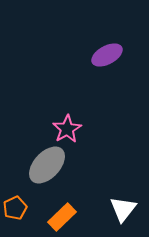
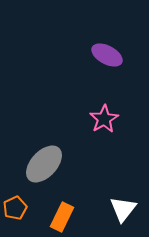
purple ellipse: rotated 56 degrees clockwise
pink star: moved 37 px right, 10 px up
gray ellipse: moved 3 px left, 1 px up
orange rectangle: rotated 20 degrees counterclockwise
